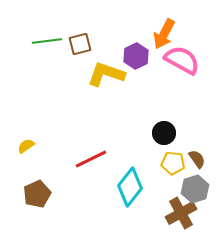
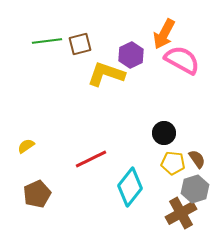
purple hexagon: moved 5 px left, 1 px up
